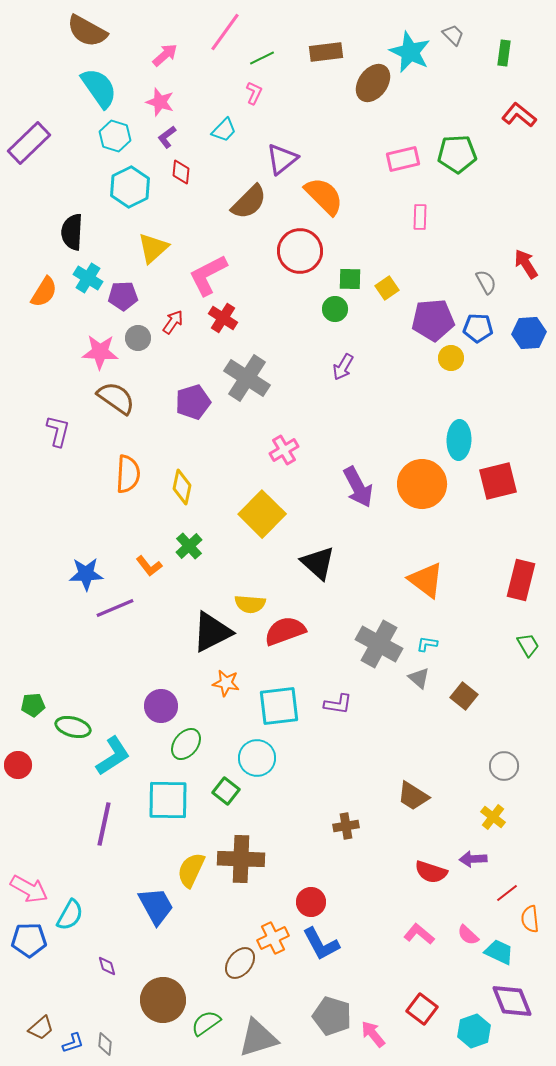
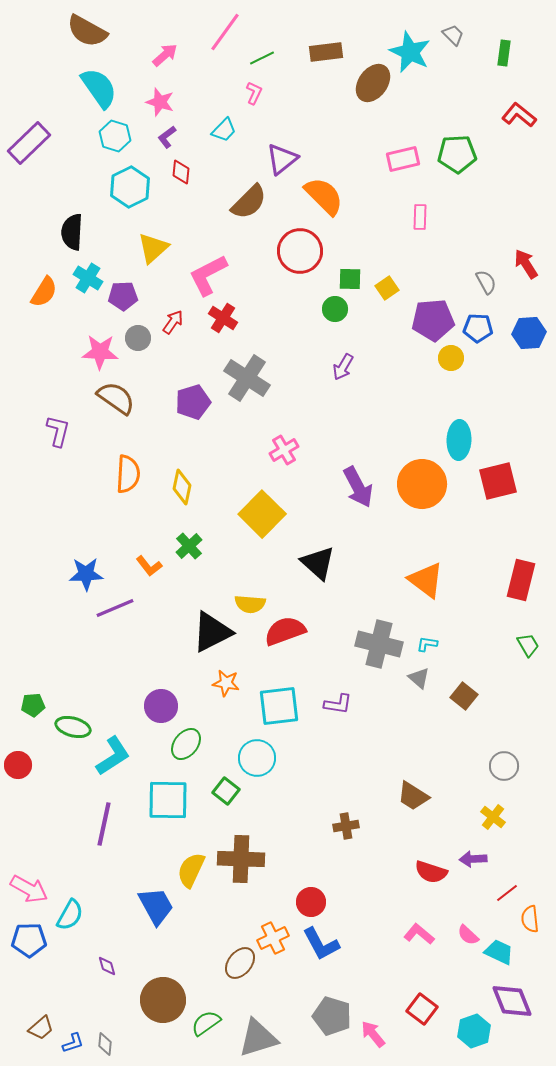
gray cross at (379, 644): rotated 15 degrees counterclockwise
